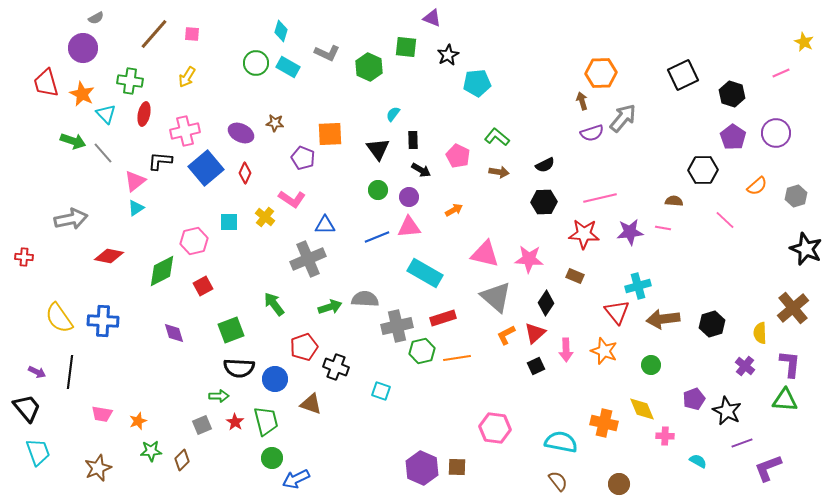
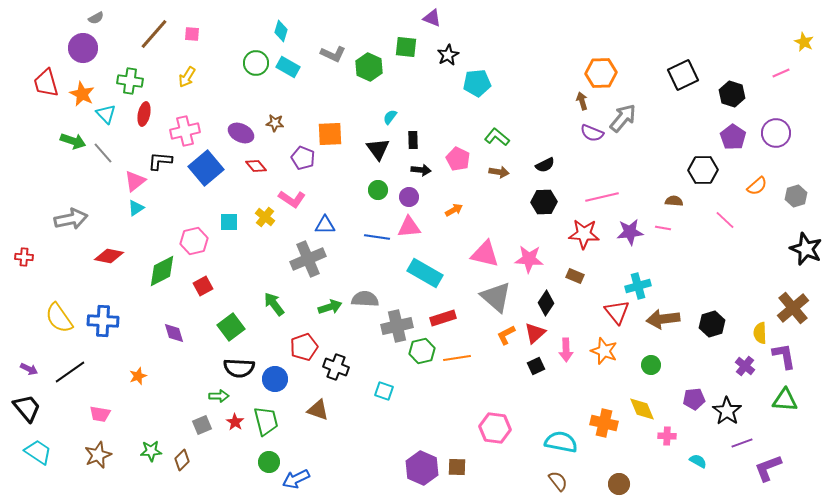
gray L-shape at (327, 53): moved 6 px right, 1 px down
cyan semicircle at (393, 114): moved 3 px left, 3 px down
purple semicircle at (592, 133): rotated 40 degrees clockwise
pink pentagon at (458, 156): moved 3 px down
black arrow at (421, 170): rotated 24 degrees counterclockwise
red diamond at (245, 173): moved 11 px right, 7 px up; rotated 65 degrees counterclockwise
pink line at (600, 198): moved 2 px right, 1 px up
blue line at (377, 237): rotated 30 degrees clockwise
green square at (231, 330): moved 3 px up; rotated 16 degrees counterclockwise
purple L-shape at (790, 364): moved 6 px left, 8 px up; rotated 16 degrees counterclockwise
purple arrow at (37, 372): moved 8 px left, 3 px up
black line at (70, 372): rotated 48 degrees clockwise
cyan square at (381, 391): moved 3 px right
purple pentagon at (694, 399): rotated 15 degrees clockwise
brown triangle at (311, 404): moved 7 px right, 6 px down
black star at (727, 411): rotated 8 degrees clockwise
pink trapezoid at (102, 414): moved 2 px left
orange star at (138, 421): moved 45 px up
pink cross at (665, 436): moved 2 px right
cyan trapezoid at (38, 452): rotated 36 degrees counterclockwise
green circle at (272, 458): moved 3 px left, 4 px down
brown star at (98, 468): moved 13 px up
